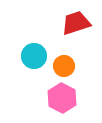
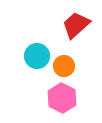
red trapezoid: moved 2 px down; rotated 24 degrees counterclockwise
cyan circle: moved 3 px right
